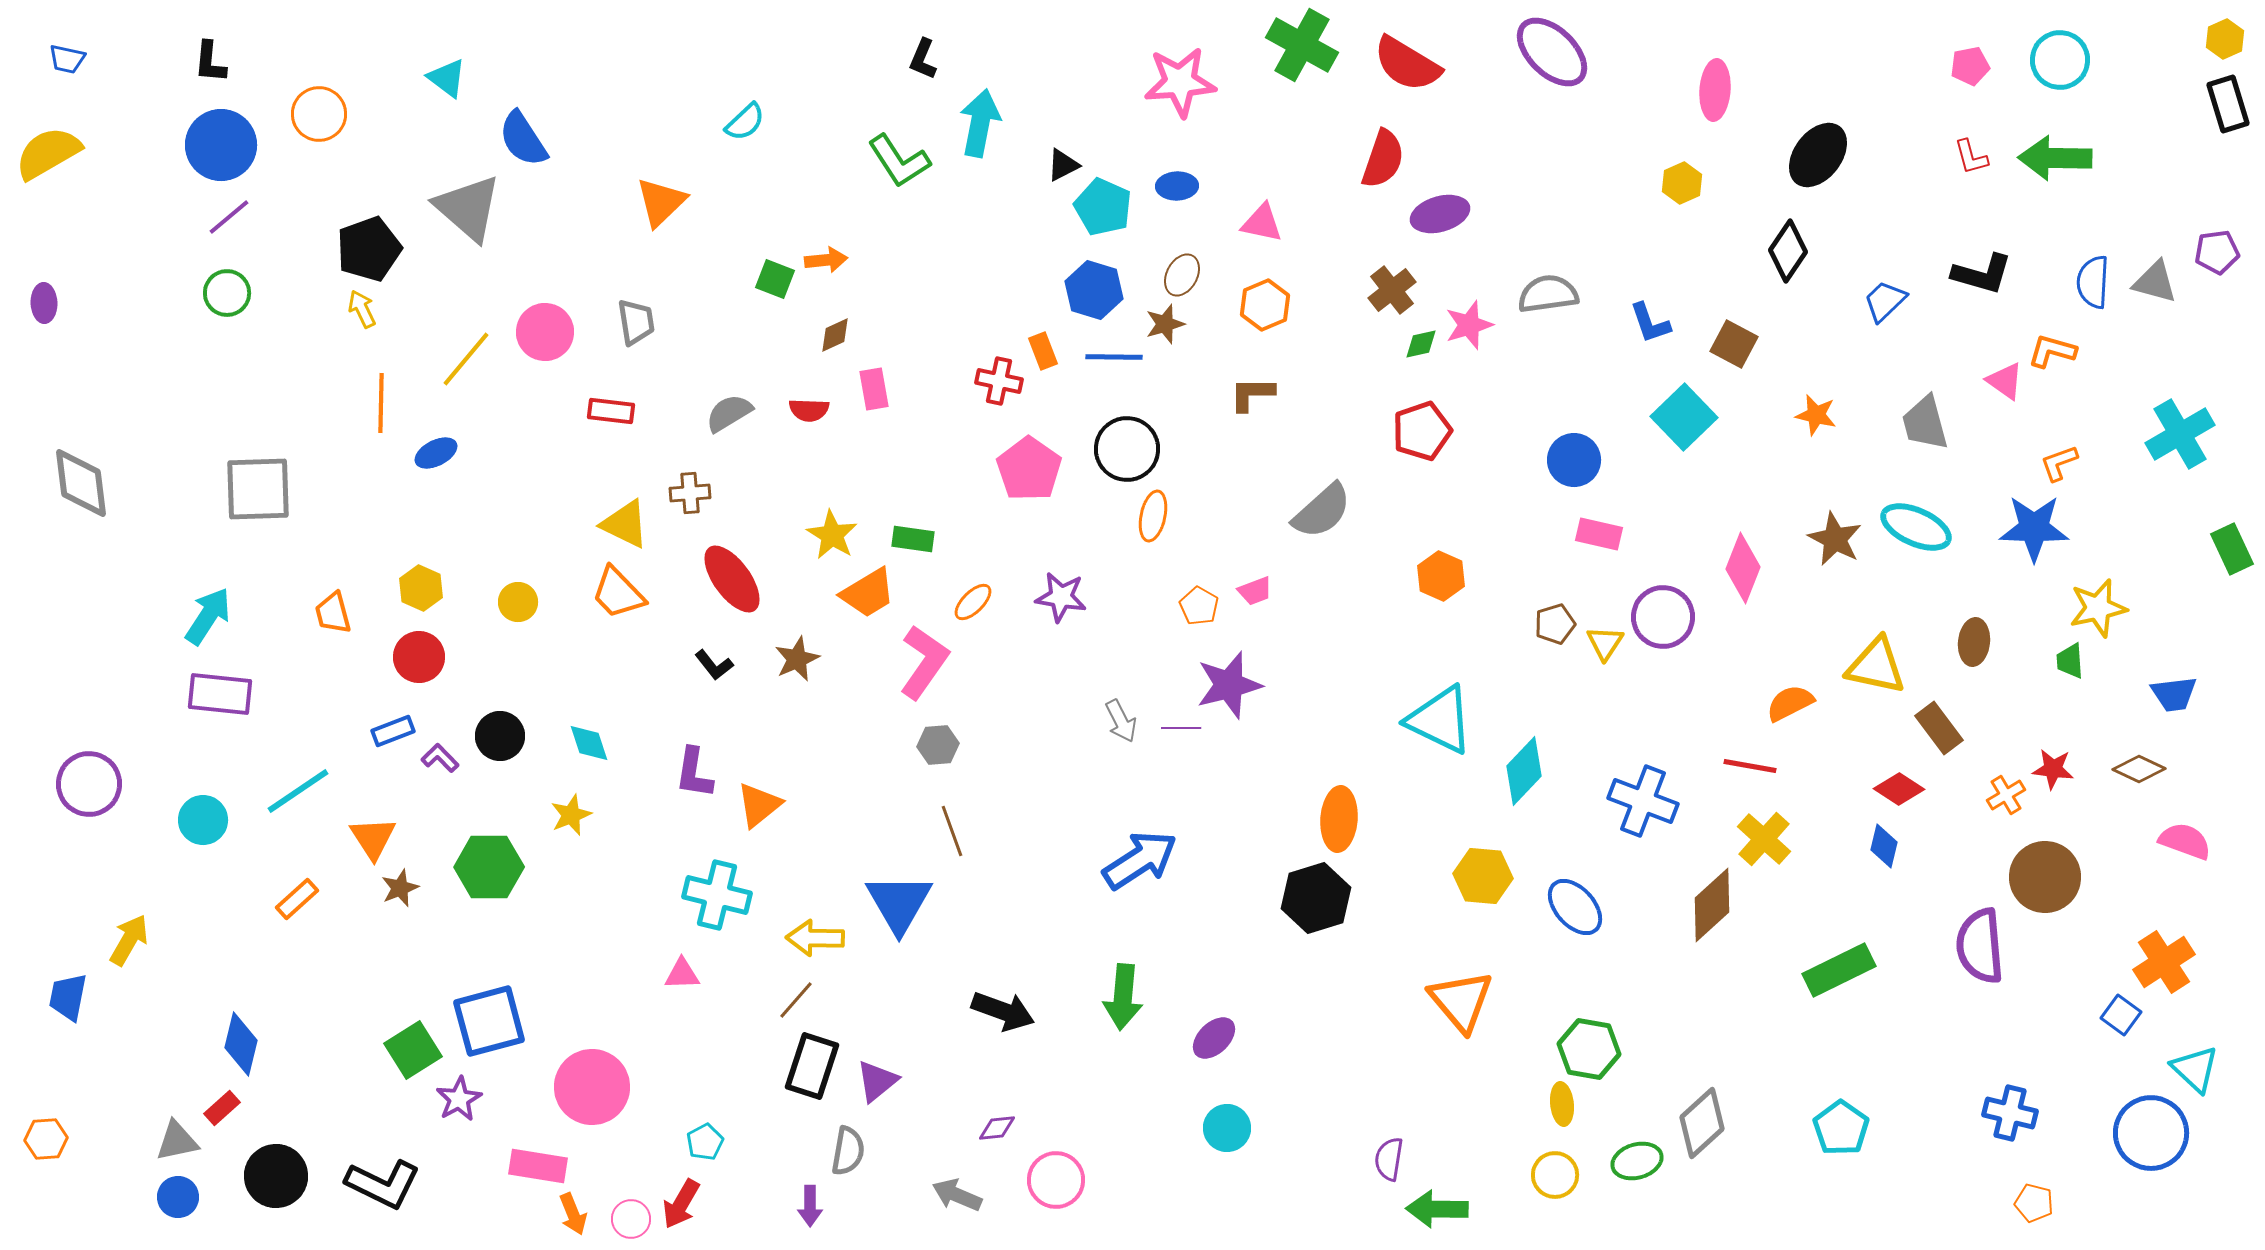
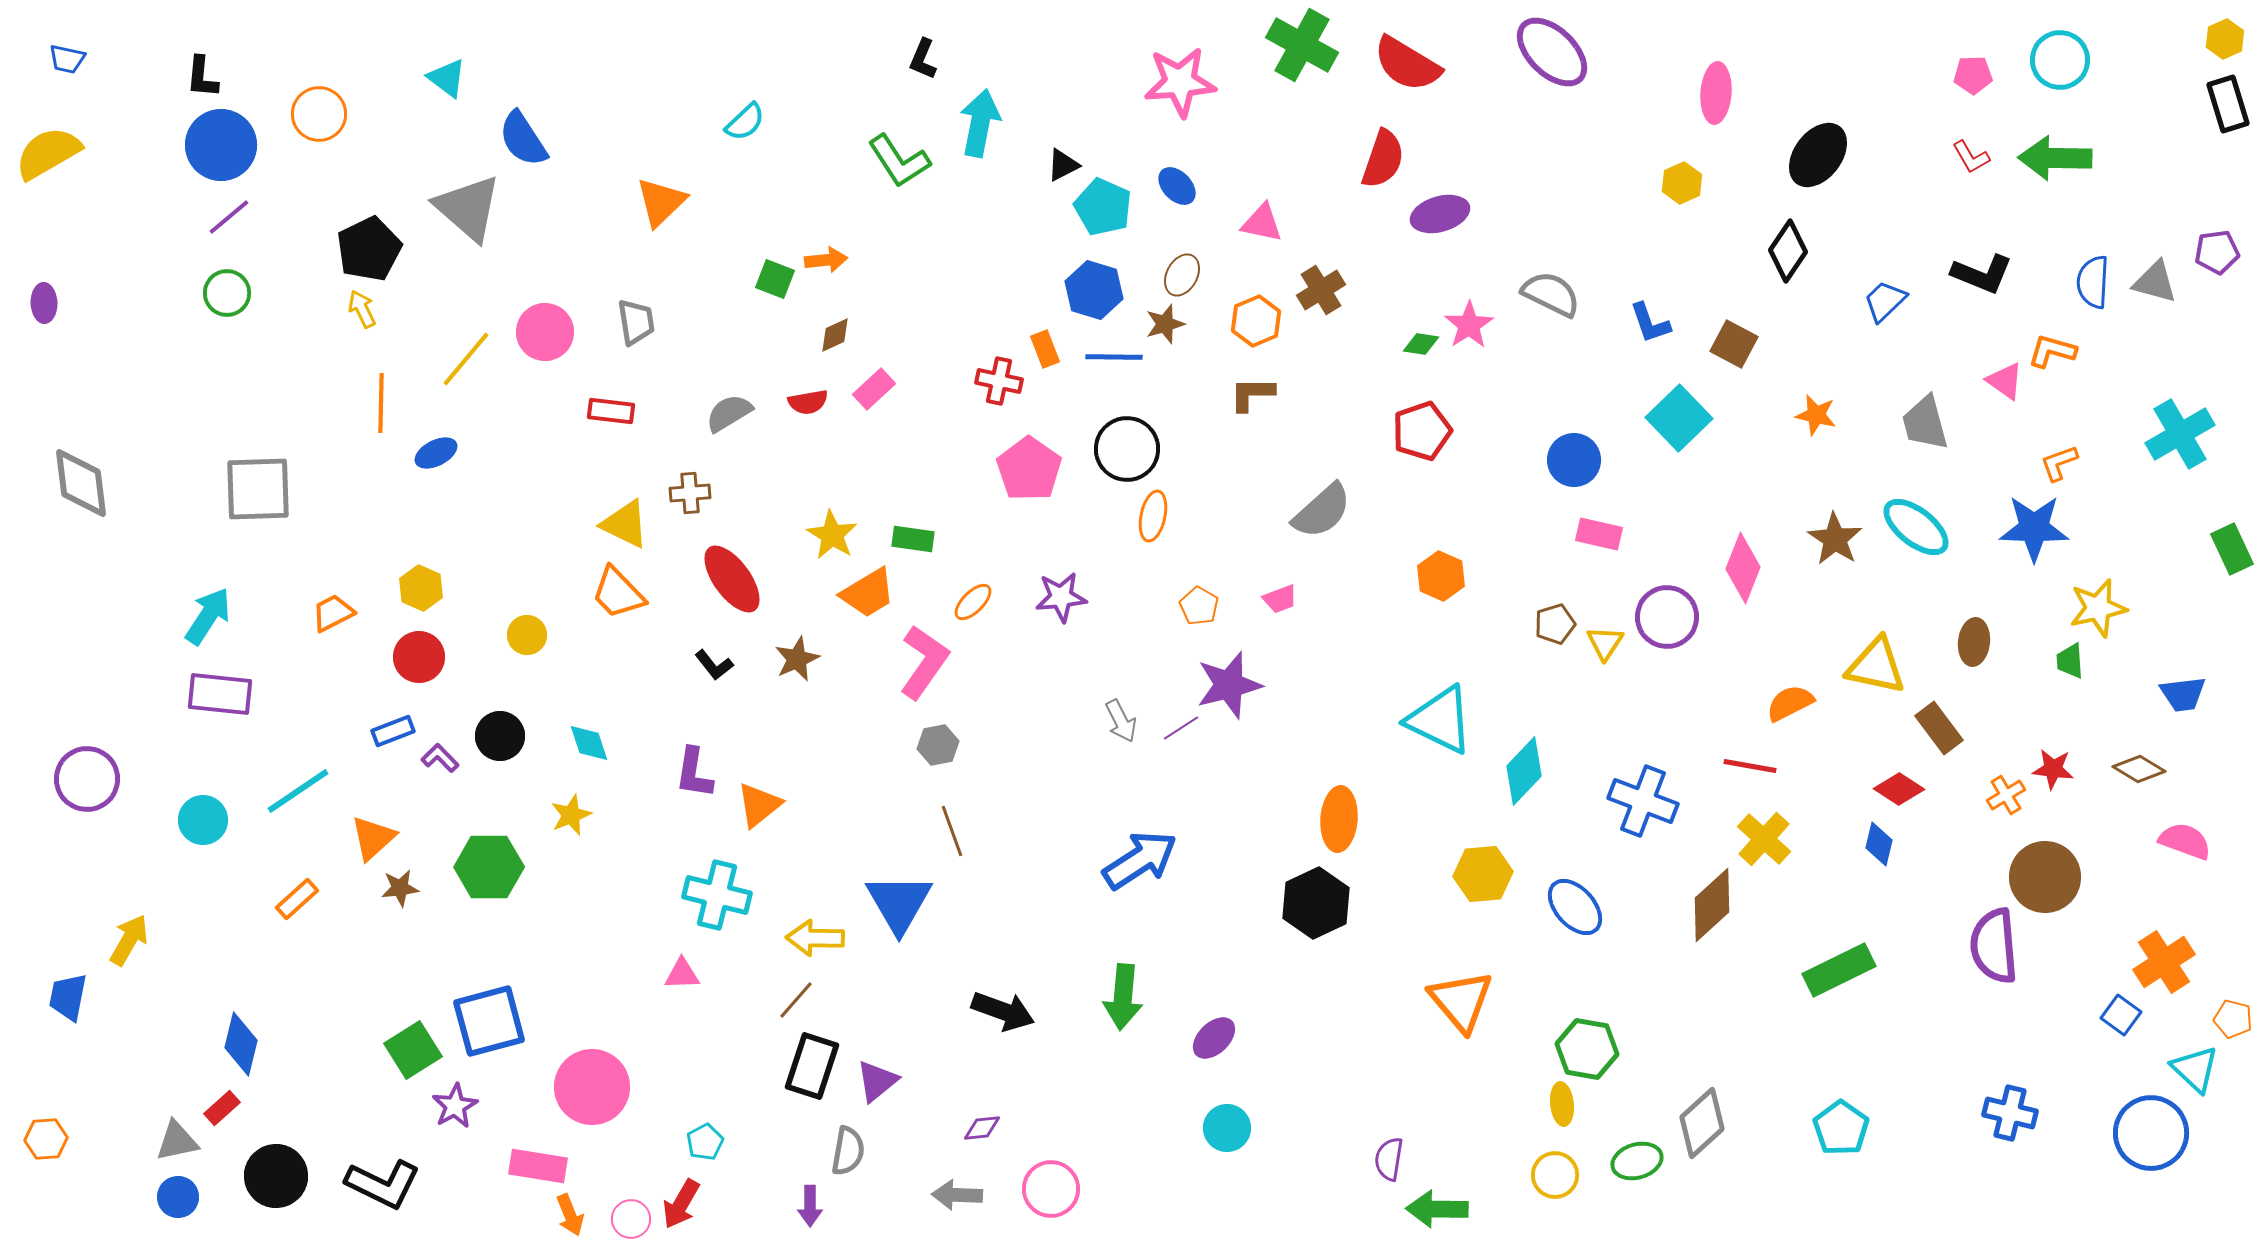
black L-shape at (210, 62): moved 8 px left, 15 px down
pink pentagon at (1970, 66): moved 3 px right, 9 px down; rotated 9 degrees clockwise
pink ellipse at (1715, 90): moved 1 px right, 3 px down
red L-shape at (1971, 157): rotated 15 degrees counterclockwise
blue ellipse at (1177, 186): rotated 48 degrees clockwise
black pentagon at (369, 249): rotated 6 degrees counterclockwise
black L-shape at (1982, 274): rotated 6 degrees clockwise
brown cross at (1392, 290): moved 71 px left; rotated 6 degrees clockwise
gray semicircle at (1548, 294): moved 3 px right; rotated 34 degrees clockwise
orange hexagon at (1265, 305): moved 9 px left, 16 px down
pink star at (1469, 325): rotated 15 degrees counterclockwise
green diamond at (1421, 344): rotated 21 degrees clockwise
orange rectangle at (1043, 351): moved 2 px right, 2 px up
pink rectangle at (874, 389): rotated 57 degrees clockwise
red semicircle at (809, 410): moved 1 px left, 8 px up; rotated 12 degrees counterclockwise
cyan square at (1684, 417): moved 5 px left, 1 px down
cyan ellipse at (1916, 527): rotated 14 degrees clockwise
brown star at (1835, 539): rotated 6 degrees clockwise
pink trapezoid at (1255, 591): moved 25 px right, 8 px down
purple star at (1061, 597): rotated 15 degrees counterclockwise
yellow circle at (518, 602): moved 9 px right, 33 px down
orange trapezoid at (333, 613): rotated 78 degrees clockwise
purple circle at (1663, 617): moved 4 px right
blue trapezoid at (2174, 694): moved 9 px right
purple line at (1181, 728): rotated 33 degrees counterclockwise
gray hexagon at (938, 745): rotated 6 degrees counterclockwise
brown diamond at (2139, 769): rotated 6 degrees clockwise
purple circle at (89, 784): moved 2 px left, 5 px up
orange triangle at (373, 838): rotated 21 degrees clockwise
blue diamond at (1884, 846): moved 5 px left, 2 px up
yellow hexagon at (1483, 876): moved 2 px up; rotated 10 degrees counterclockwise
brown star at (400, 888): rotated 15 degrees clockwise
black hexagon at (1316, 898): moved 5 px down; rotated 8 degrees counterclockwise
purple semicircle at (1980, 946): moved 14 px right
green hexagon at (1589, 1049): moved 2 px left
purple star at (459, 1099): moved 4 px left, 7 px down
purple diamond at (997, 1128): moved 15 px left
pink circle at (1056, 1180): moved 5 px left, 9 px down
gray arrow at (957, 1195): rotated 21 degrees counterclockwise
orange pentagon at (2034, 1203): moved 199 px right, 184 px up
orange arrow at (573, 1214): moved 3 px left, 1 px down
